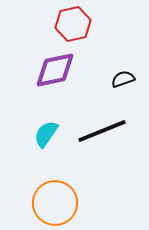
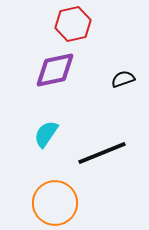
black line: moved 22 px down
